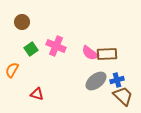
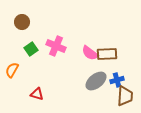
brown trapezoid: moved 2 px right; rotated 50 degrees clockwise
